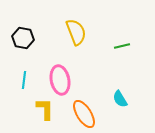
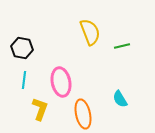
yellow semicircle: moved 14 px right
black hexagon: moved 1 px left, 10 px down
pink ellipse: moved 1 px right, 2 px down
yellow L-shape: moved 5 px left; rotated 20 degrees clockwise
orange ellipse: moved 1 px left; rotated 20 degrees clockwise
